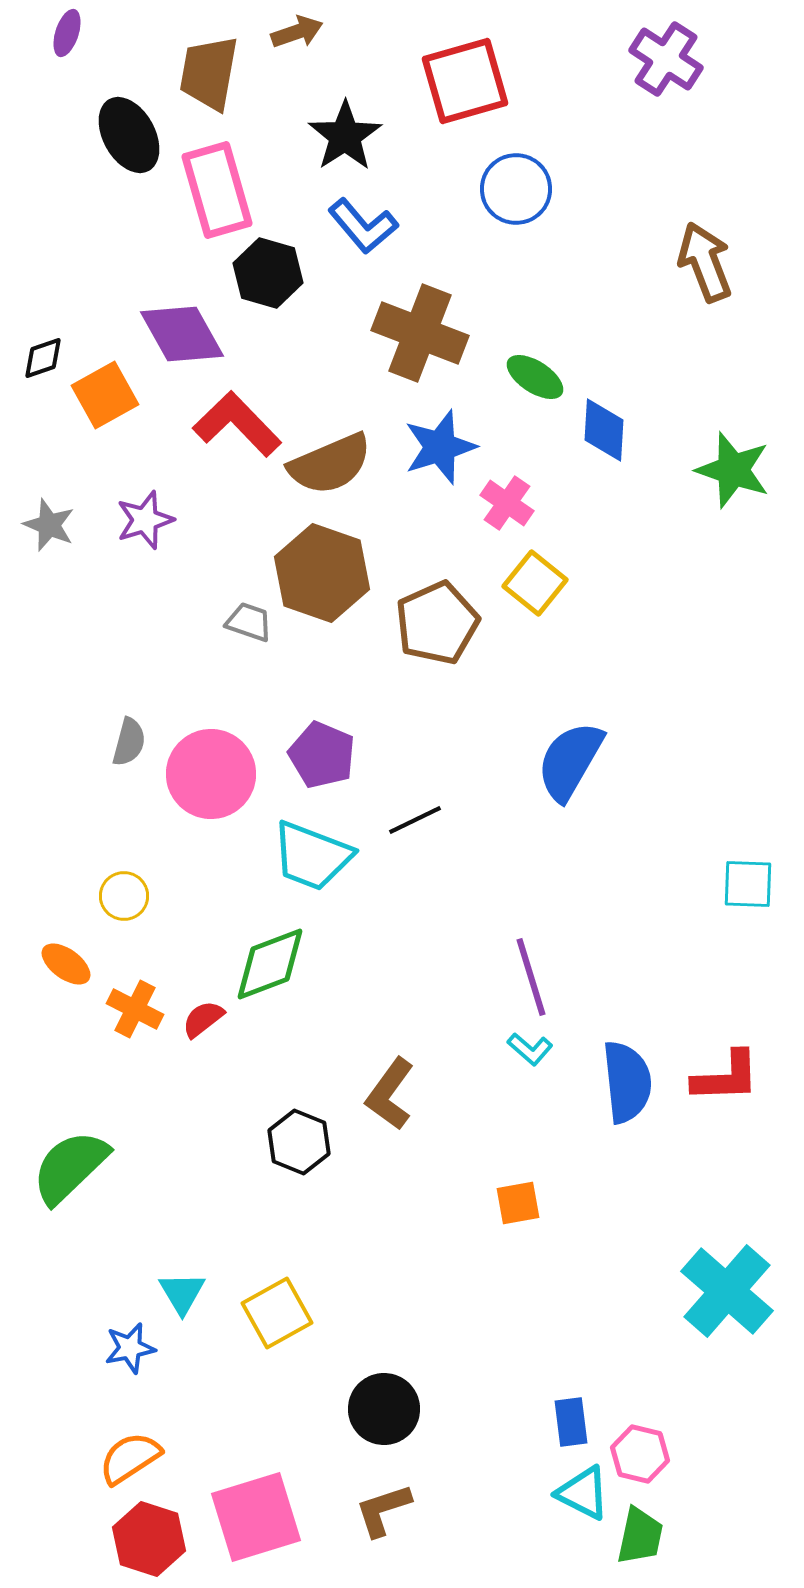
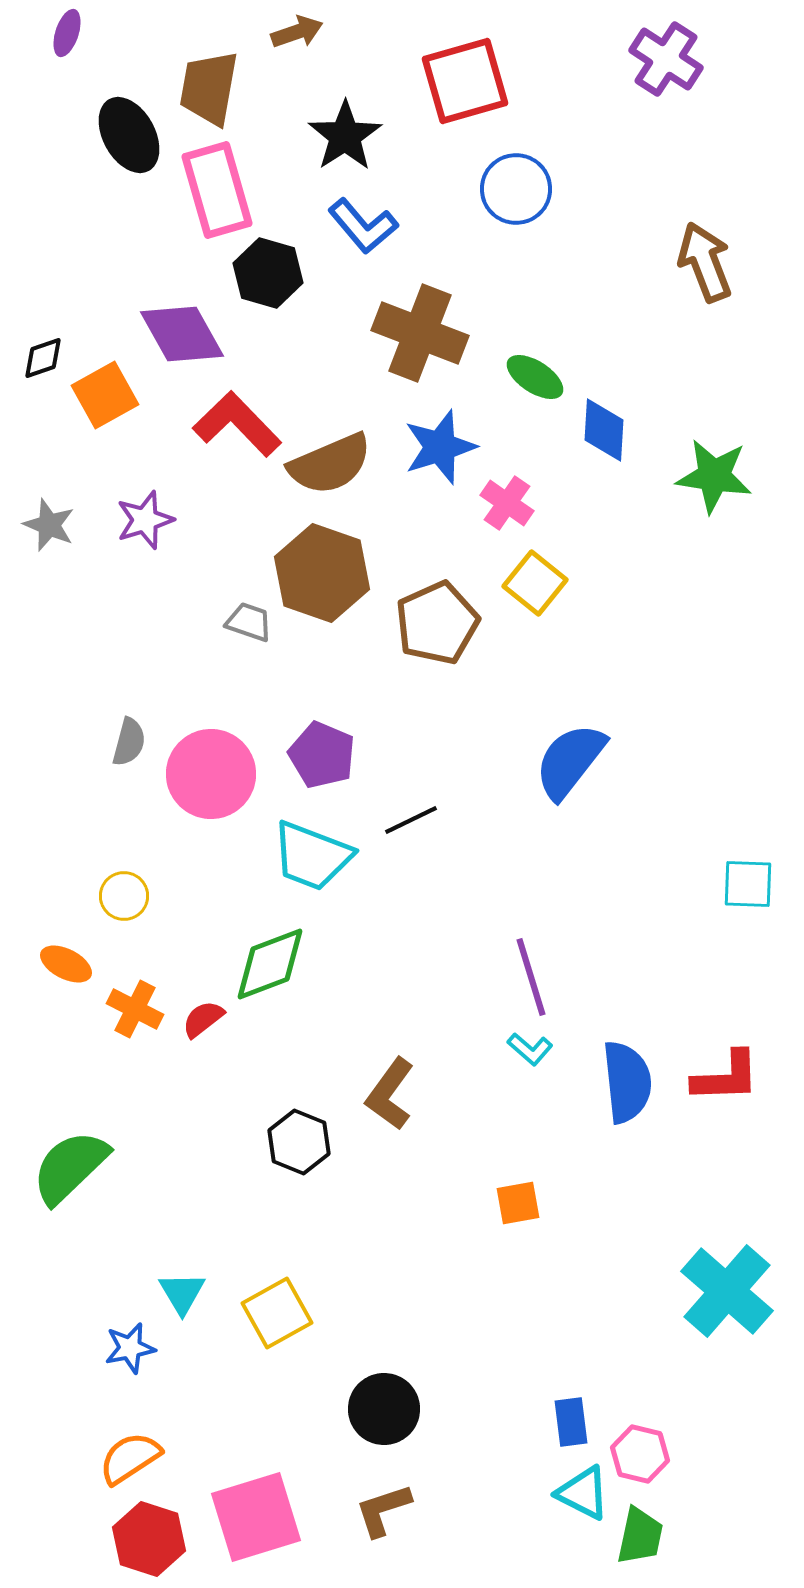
brown trapezoid at (209, 73): moved 15 px down
green star at (733, 470): moved 19 px left, 6 px down; rotated 10 degrees counterclockwise
blue semicircle at (570, 761): rotated 8 degrees clockwise
black line at (415, 820): moved 4 px left
orange ellipse at (66, 964): rotated 9 degrees counterclockwise
